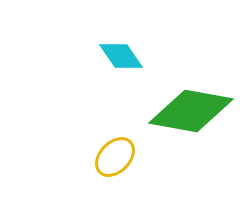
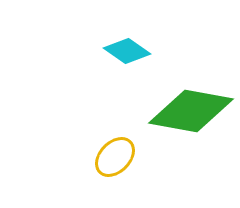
cyan diamond: moved 6 px right, 5 px up; rotated 21 degrees counterclockwise
